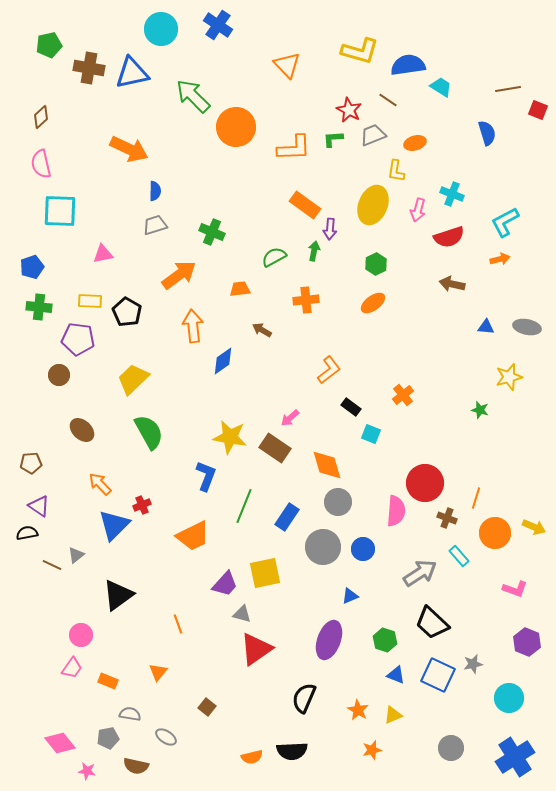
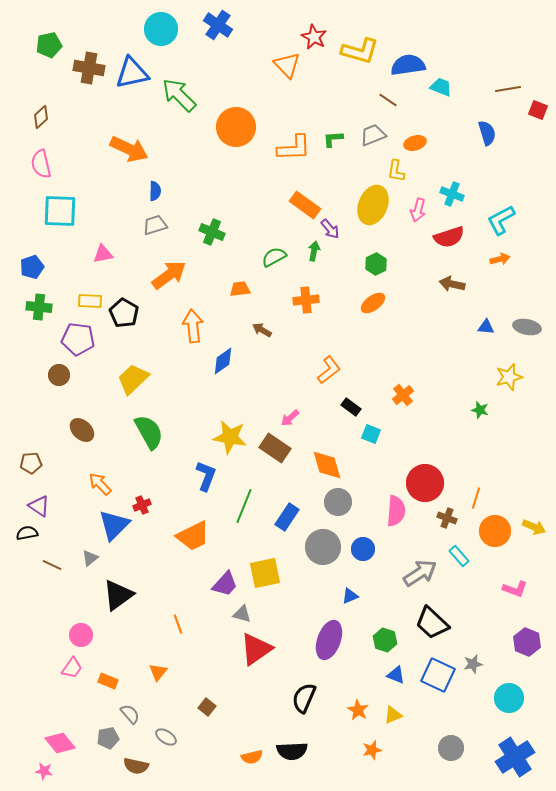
cyan trapezoid at (441, 87): rotated 10 degrees counterclockwise
green arrow at (193, 96): moved 14 px left, 1 px up
red star at (349, 110): moved 35 px left, 73 px up
cyan L-shape at (505, 222): moved 4 px left, 2 px up
purple arrow at (330, 229): rotated 45 degrees counterclockwise
orange arrow at (179, 275): moved 10 px left
black pentagon at (127, 312): moved 3 px left, 1 px down
orange circle at (495, 533): moved 2 px up
gray triangle at (76, 555): moved 14 px right, 3 px down
gray semicircle at (130, 714): rotated 40 degrees clockwise
pink star at (87, 771): moved 43 px left
